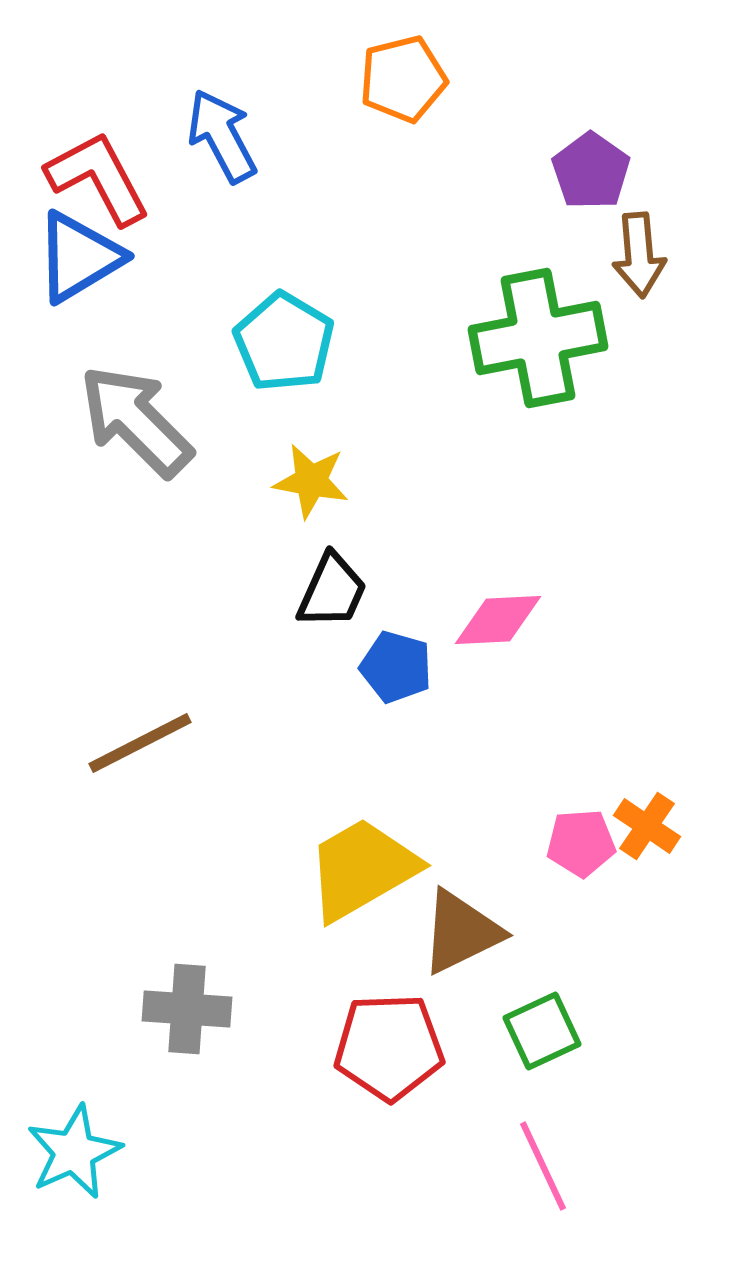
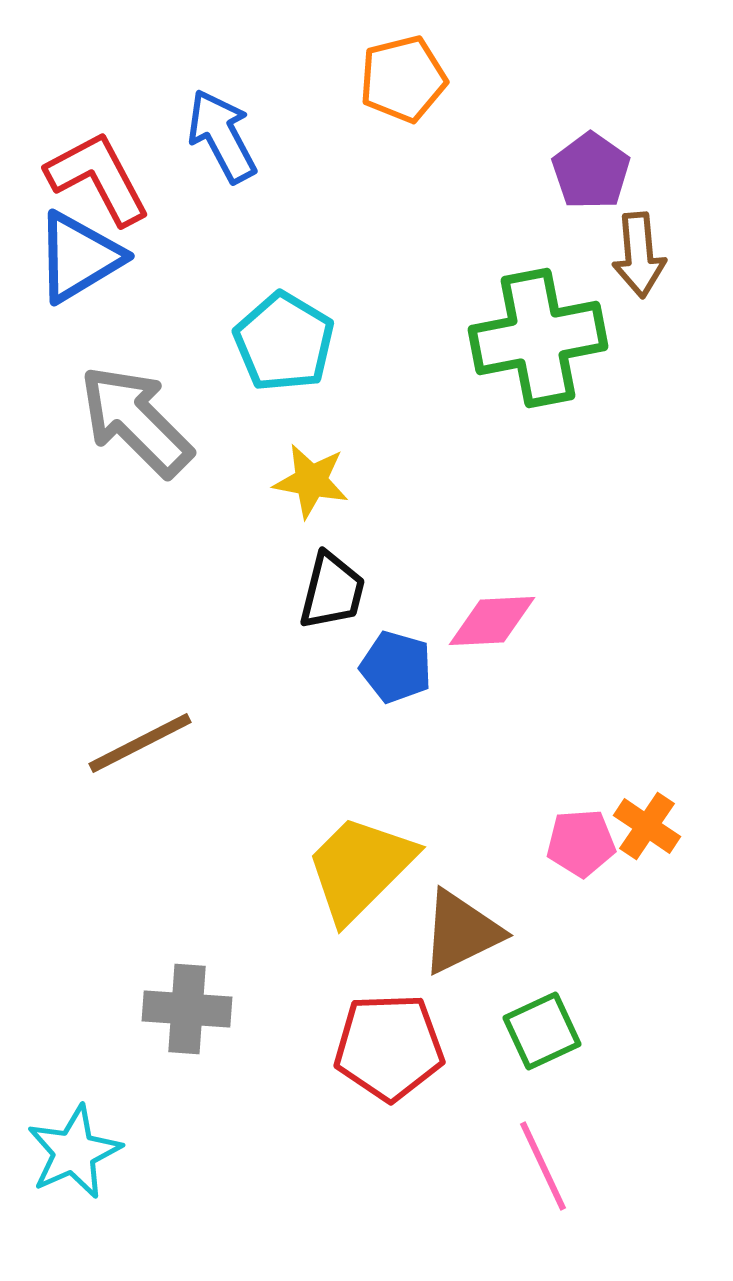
black trapezoid: rotated 10 degrees counterclockwise
pink diamond: moved 6 px left, 1 px down
yellow trapezoid: moved 2 px left, 1 px up; rotated 15 degrees counterclockwise
